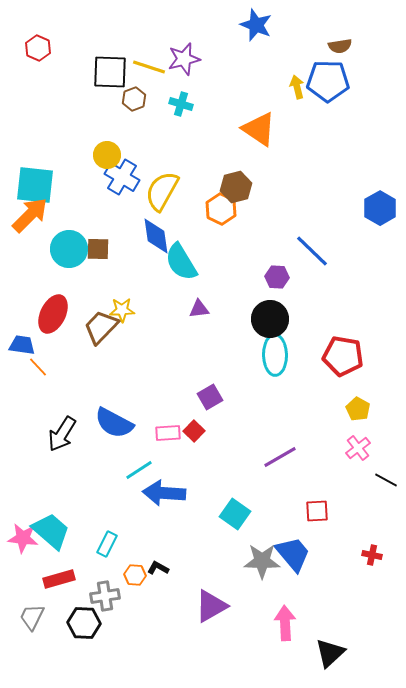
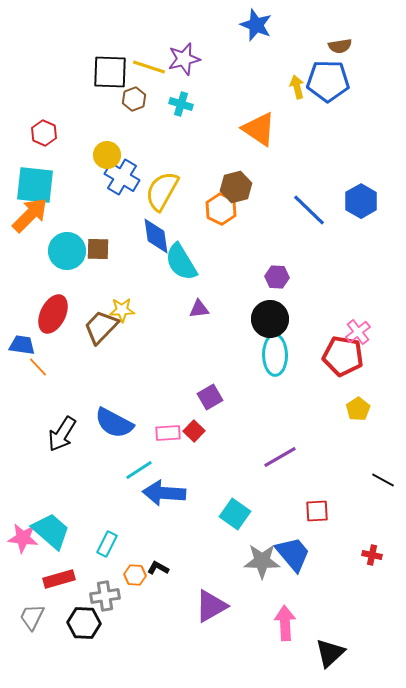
red hexagon at (38, 48): moved 6 px right, 85 px down
blue hexagon at (380, 208): moved 19 px left, 7 px up
cyan circle at (69, 249): moved 2 px left, 2 px down
blue line at (312, 251): moved 3 px left, 41 px up
yellow pentagon at (358, 409): rotated 10 degrees clockwise
pink cross at (358, 448): moved 116 px up
black line at (386, 480): moved 3 px left
